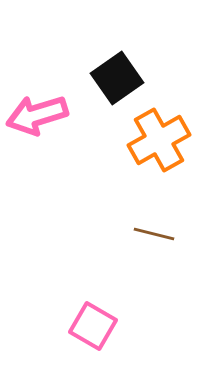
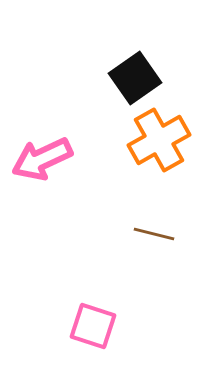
black square: moved 18 px right
pink arrow: moved 5 px right, 44 px down; rotated 8 degrees counterclockwise
pink square: rotated 12 degrees counterclockwise
